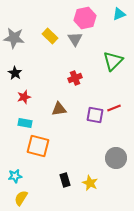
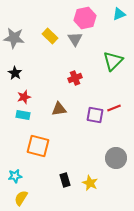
cyan rectangle: moved 2 px left, 8 px up
